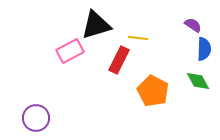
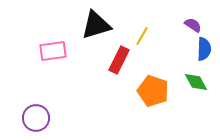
yellow line: moved 4 px right, 2 px up; rotated 66 degrees counterclockwise
pink rectangle: moved 17 px left; rotated 20 degrees clockwise
green diamond: moved 2 px left, 1 px down
orange pentagon: rotated 8 degrees counterclockwise
